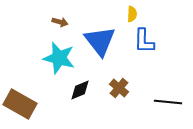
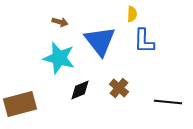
brown rectangle: rotated 44 degrees counterclockwise
